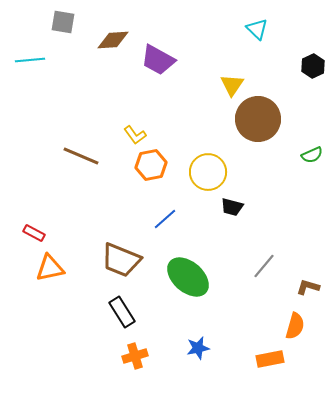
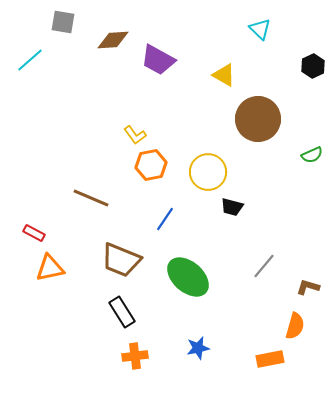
cyan triangle: moved 3 px right
cyan line: rotated 36 degrees counterclockwise
yellow triangle: moved 8 px left, 10 px up; rotated 35 degrees counterclockwise
brown line: moved 10 px right, 42 px down
blue line: rotated 15 degrees counterclockwise
orange cross: rotated 10 degrees clockwise
